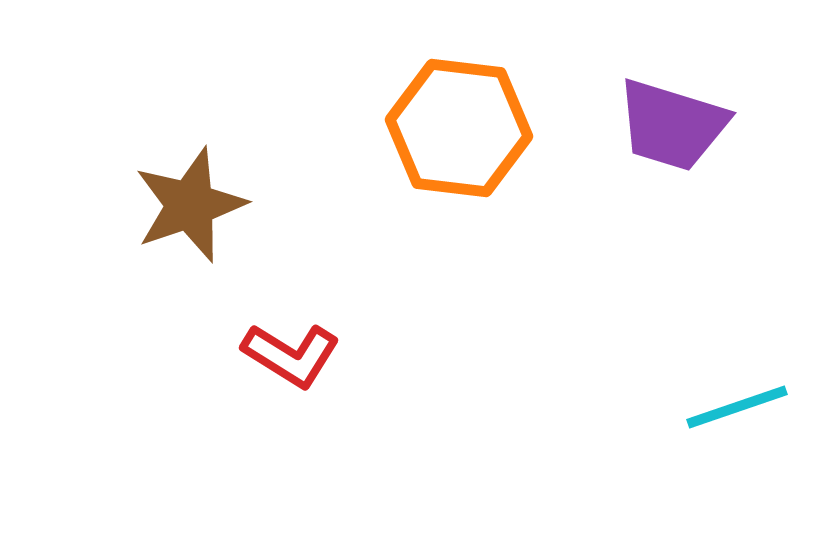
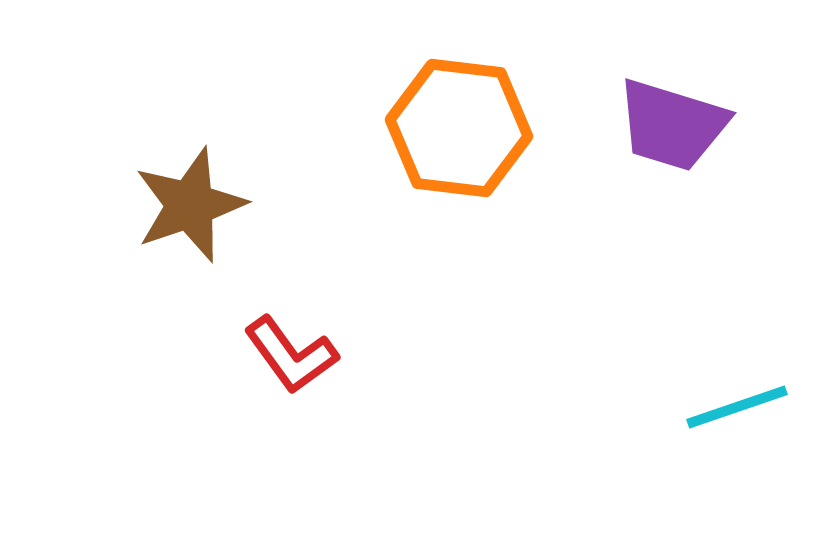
red L-shape: rotated 22 degrees clockwise
